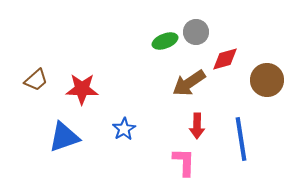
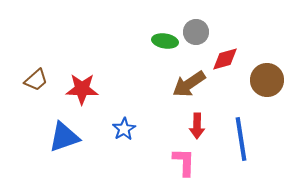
green ellipse: rotated 30 degrees clockwise
brown arrow: moved 1 px down
